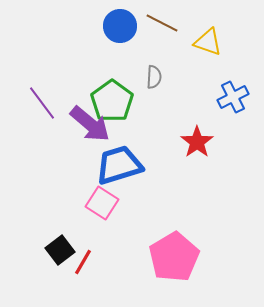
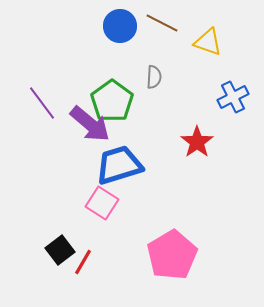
pink pentagon: moved 2 px left, 2 px up
